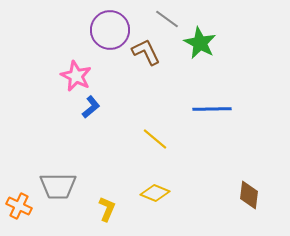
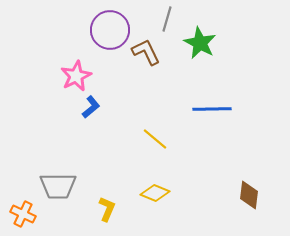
gray line: rotated 70 degrees clockwise
pink star: rotated 20 degrees clockwise
orange cross: moved 4 px right, 8 px down
